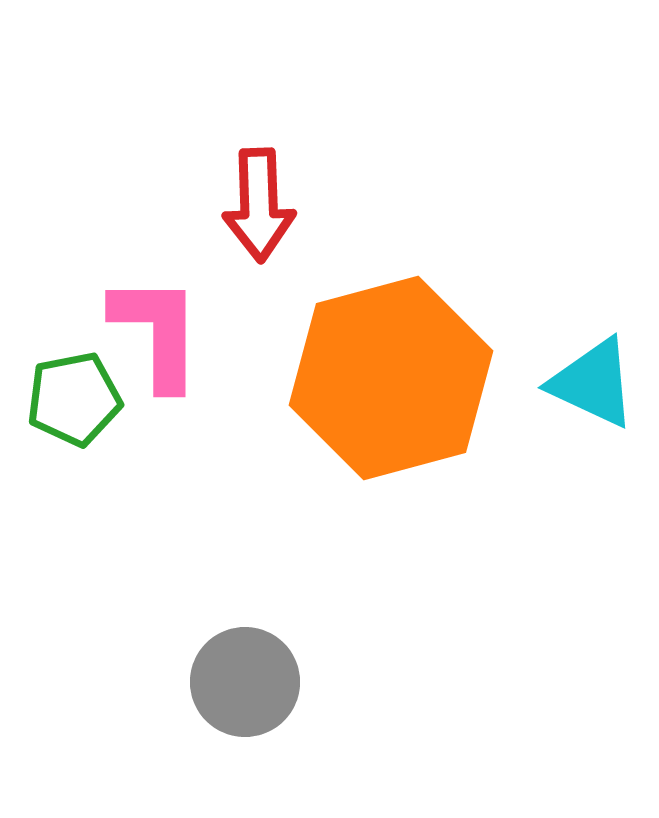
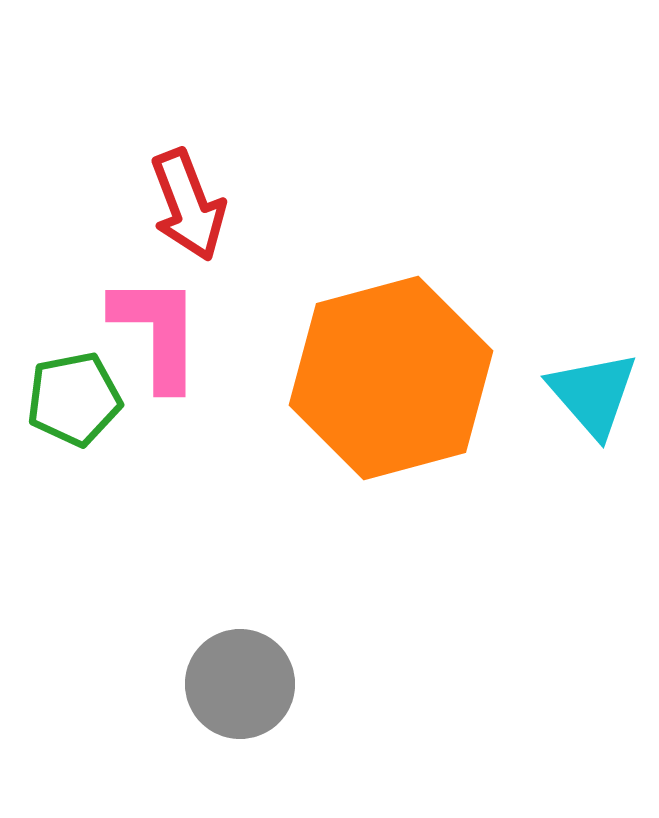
red arrow: moved 71 px left; rotated 19 degrees counterclockwise
cyan triangle: moved 11 px down; rotated 24 degrees clockwise
gray circle: moved 5 px left, 2 px down
